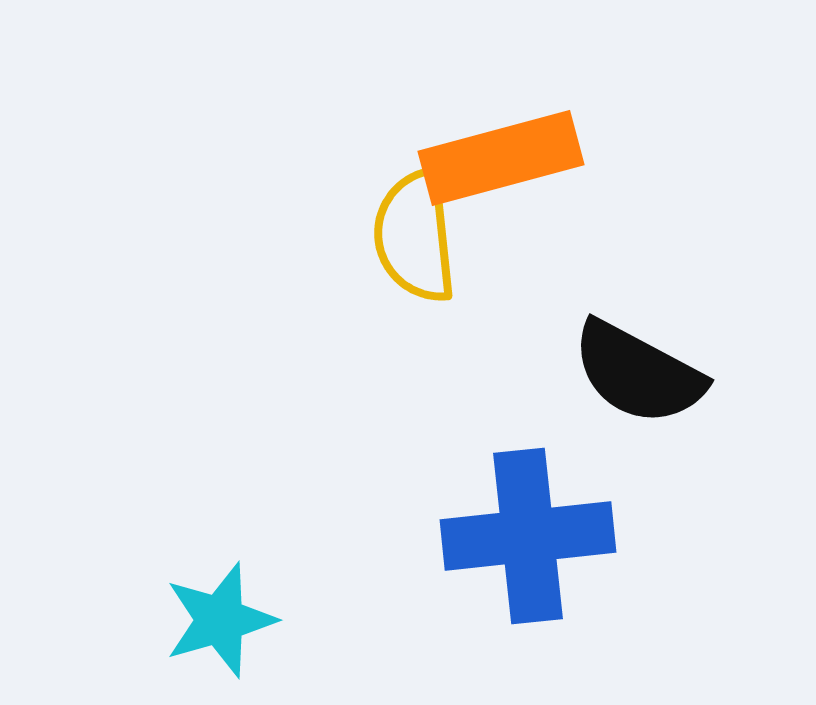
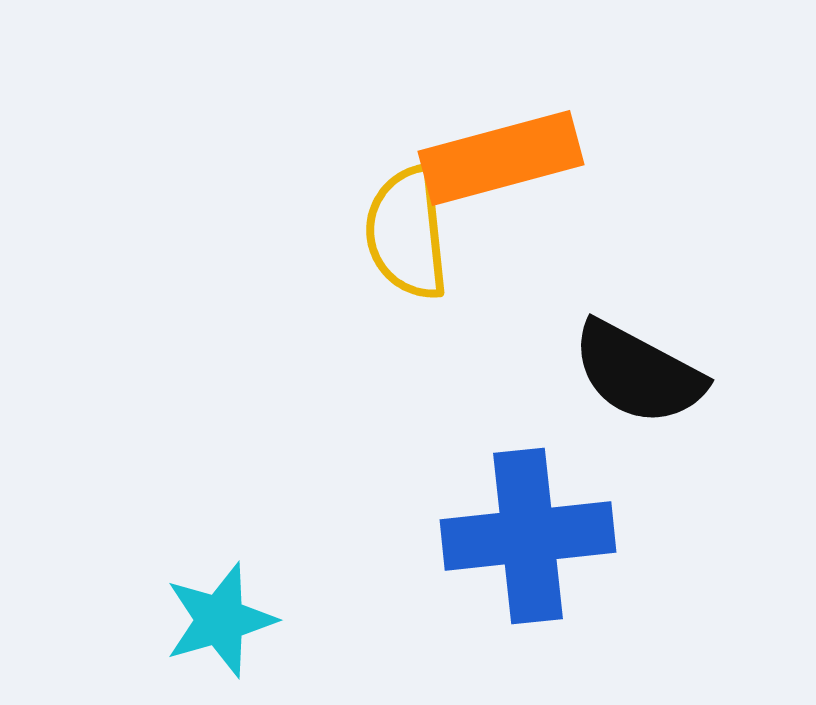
yellow semicircle: moved 8 px left, 3 px up
